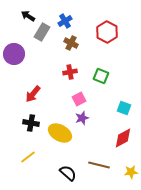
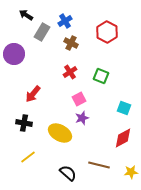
black arrow: moved 2 px left, 1 px up
red cross: rotated 24 degrees counterclockwise
black cross: moved 7 px left
